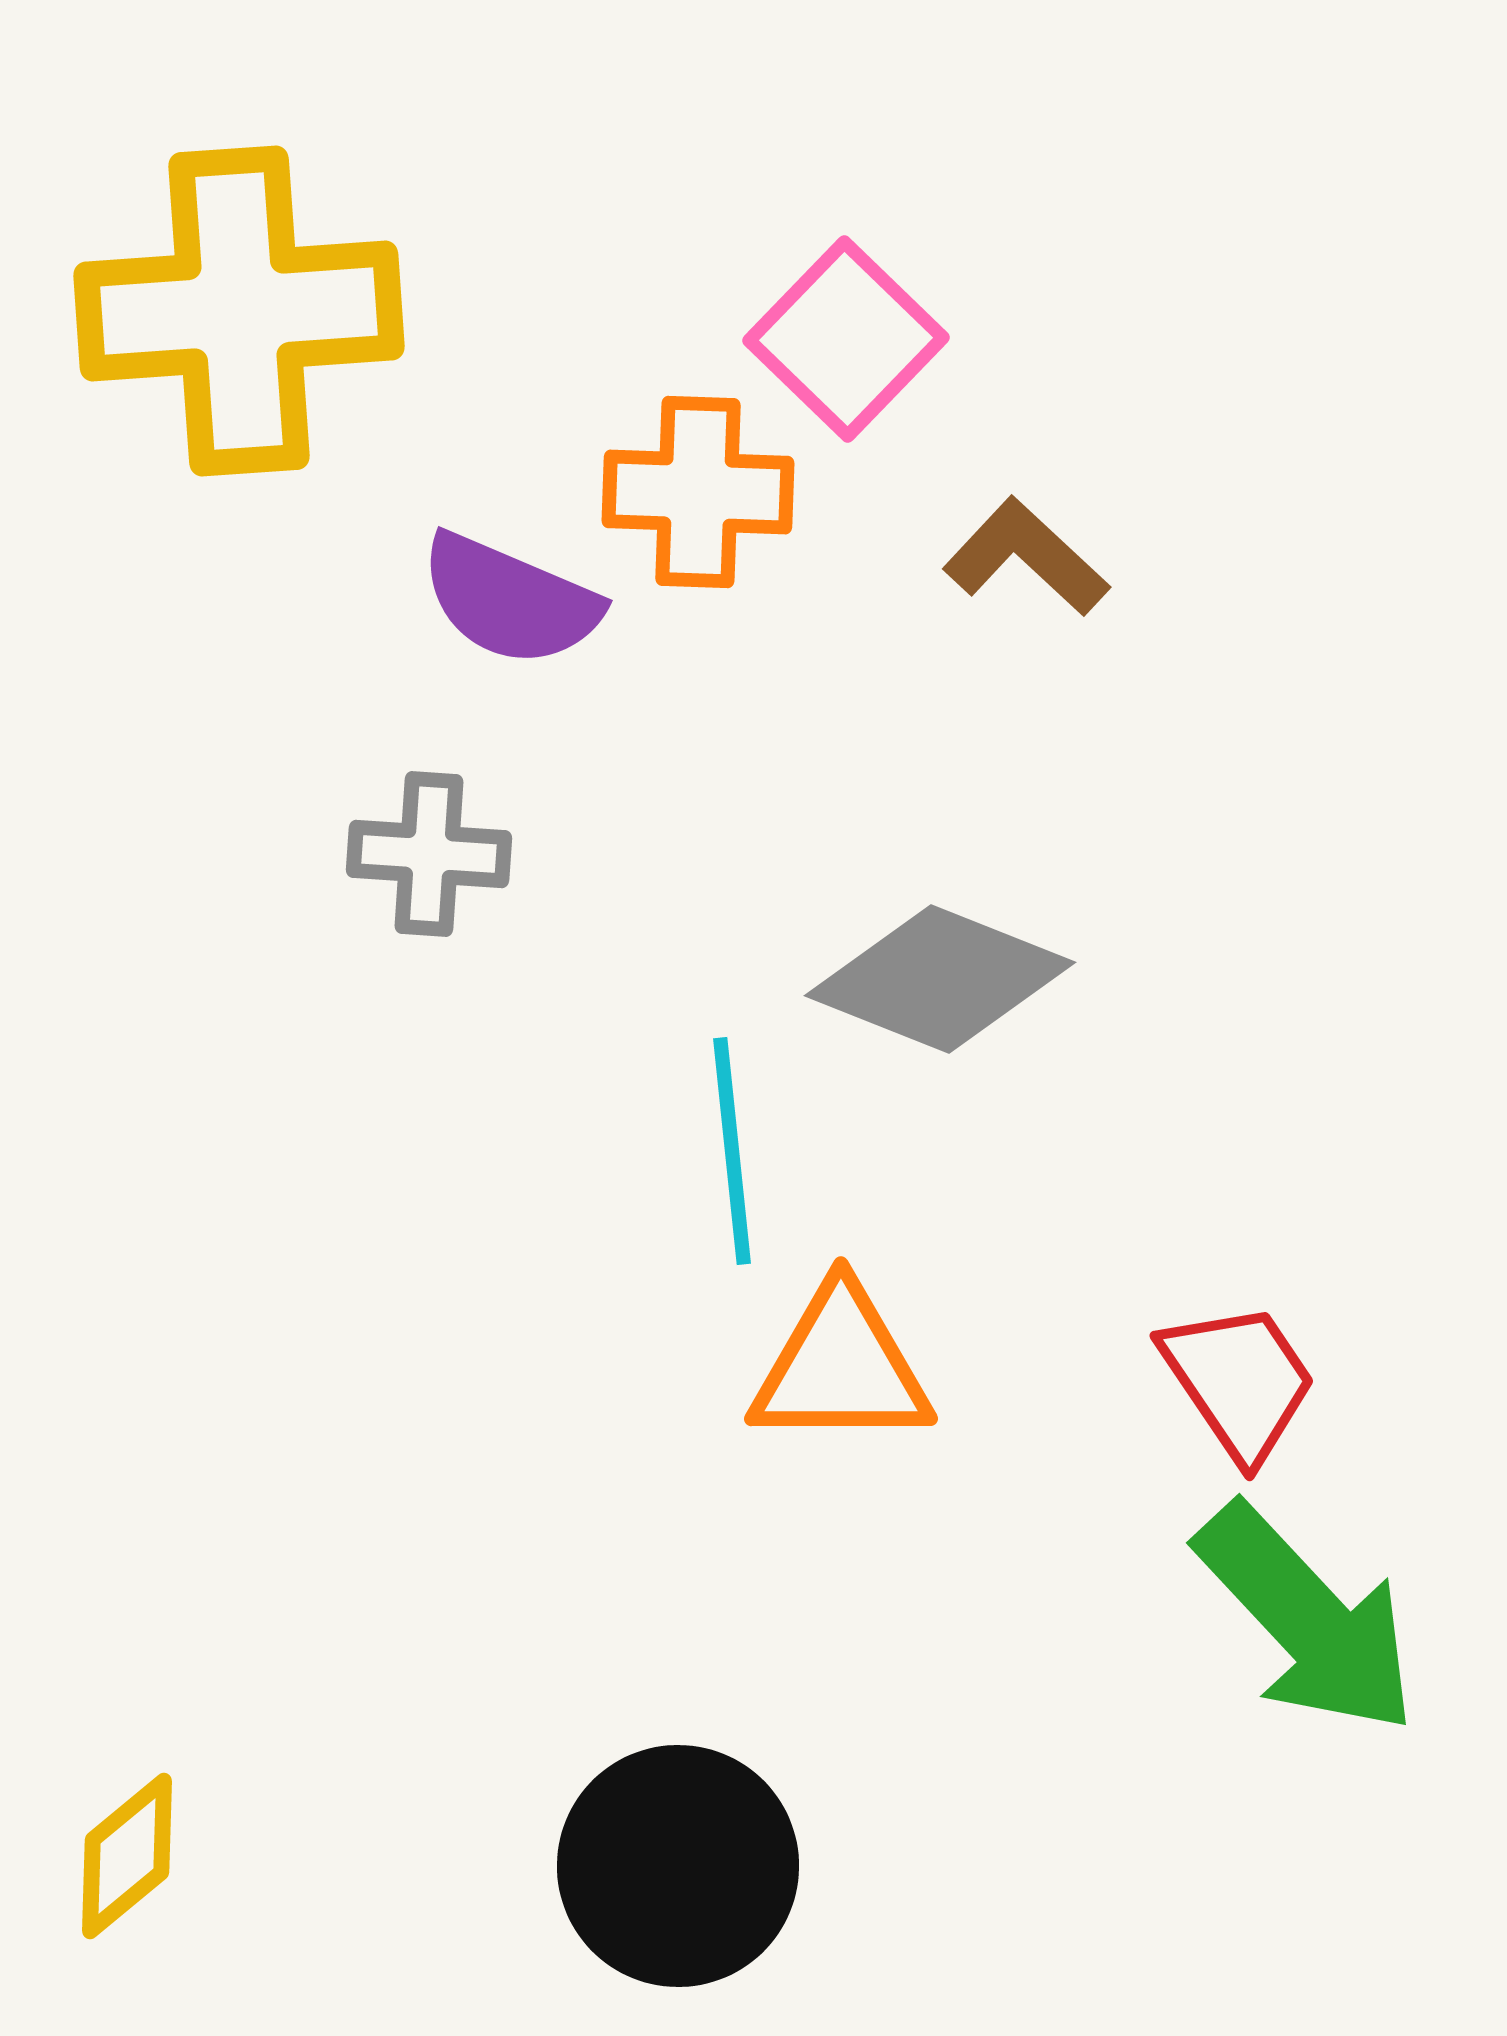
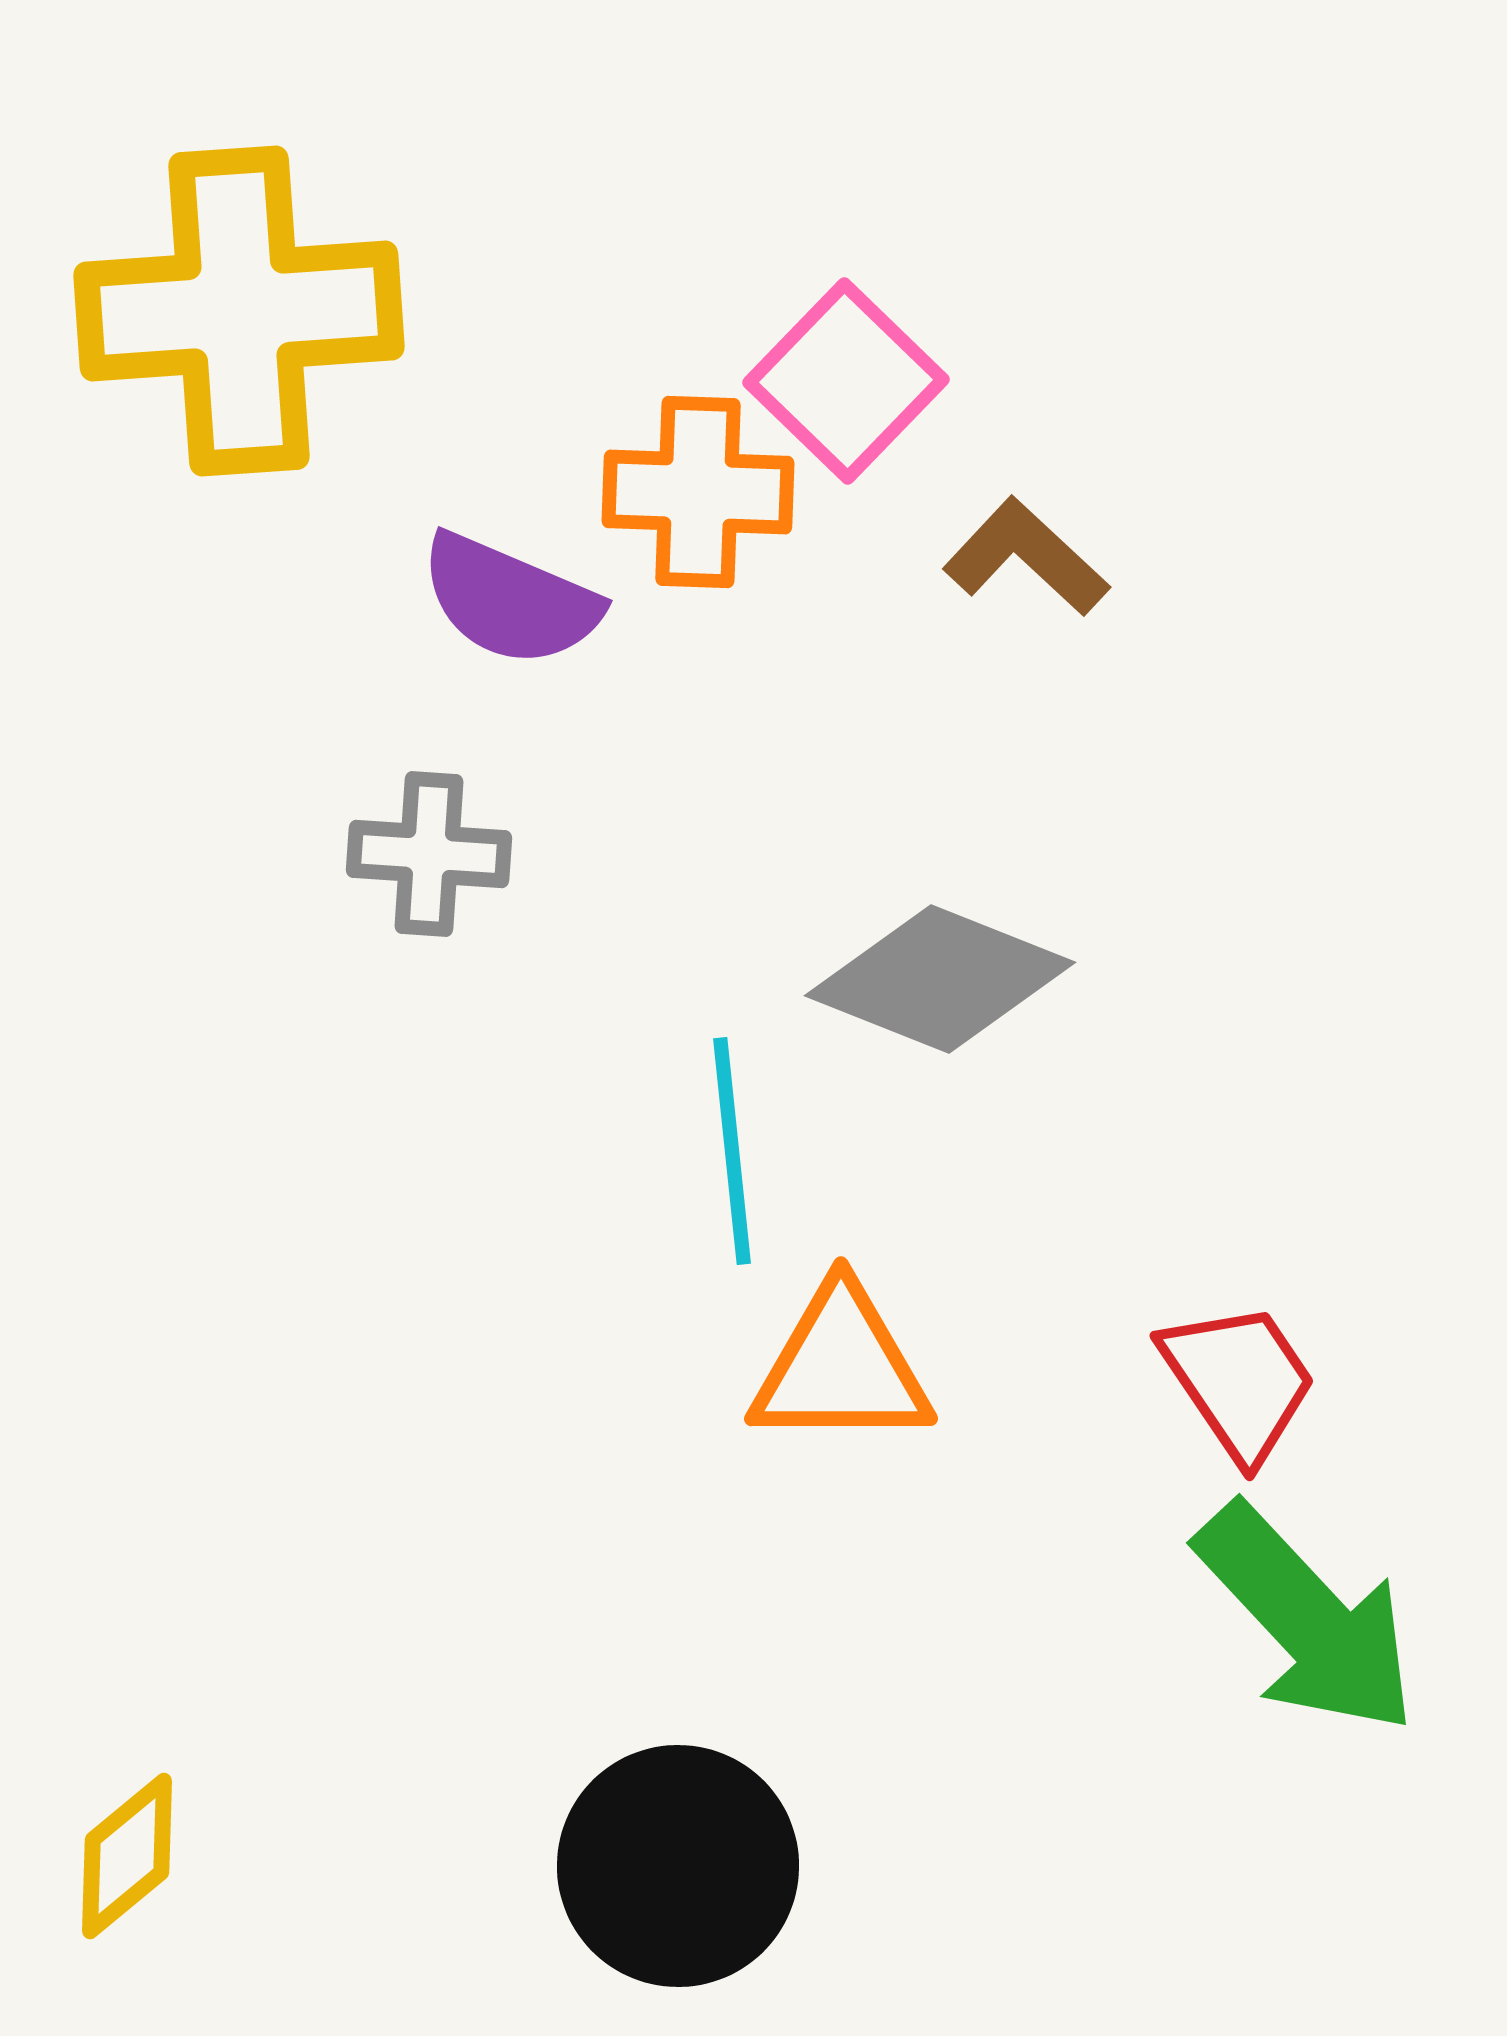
pink square: moved 42 px down
